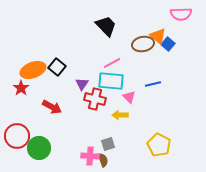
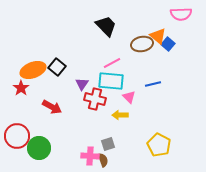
brown ellipse: moved 1 px left
